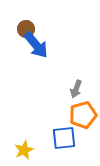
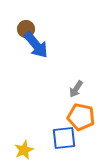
gray arrow: rotated 12 degrees clockwise
orange pentagon: moved 2 px left, 2 px down; rotated 28 degrees clockwise
